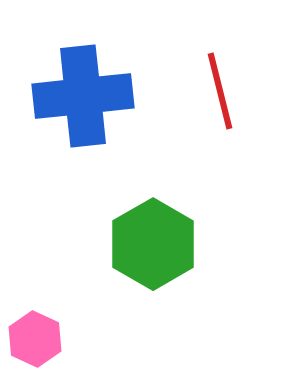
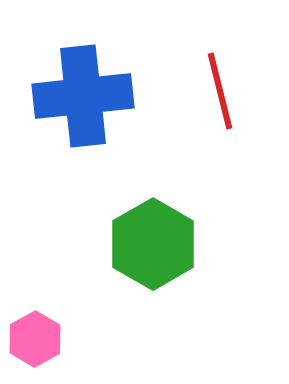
pink hexagon: rotated 6 degrees clockwise
